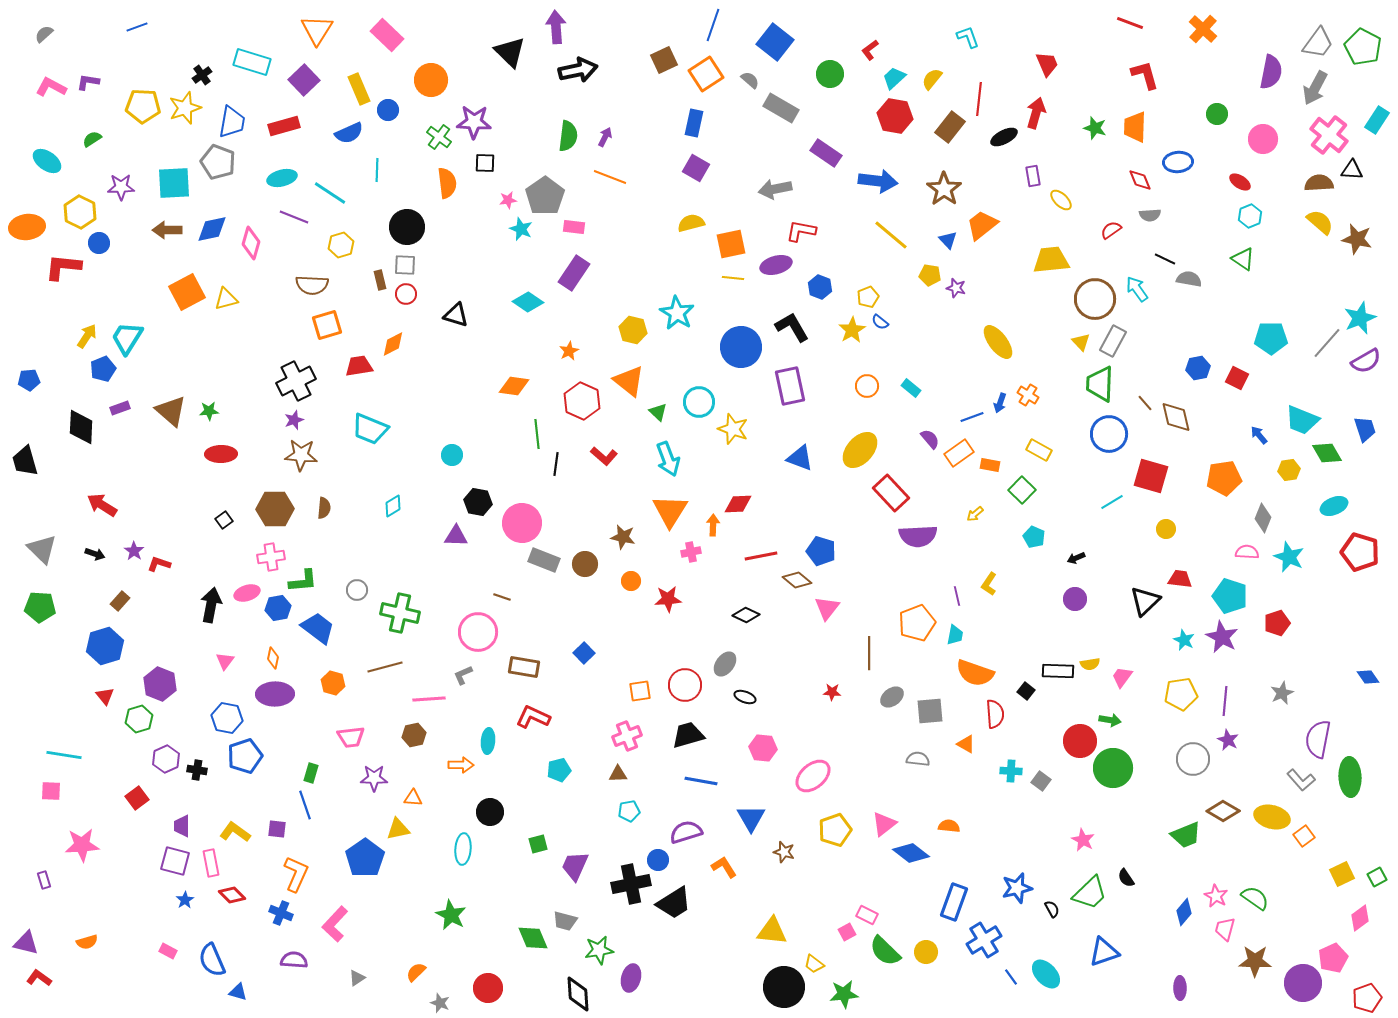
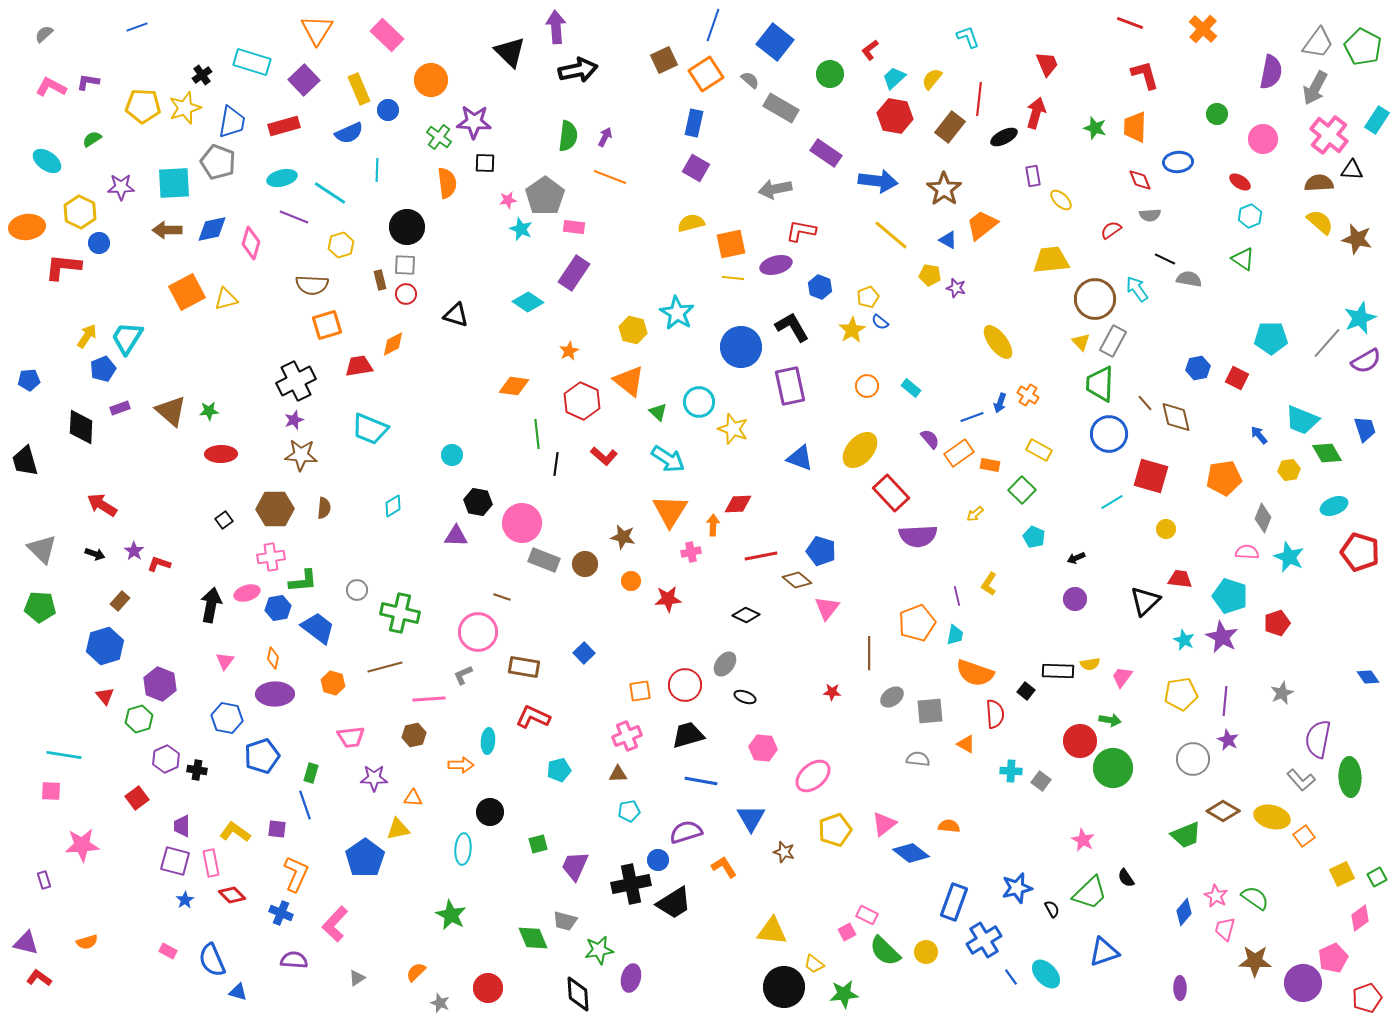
blue triangle at (948, 240): rotated 18 degrees counterclockwise
cyan arrow at (668, 459): rotated 36 degrees counterclockwise
blue pentagon at (245, 756): moved 17 px right
